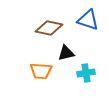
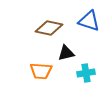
blue triangle: moved 1 px right, 1 px down
